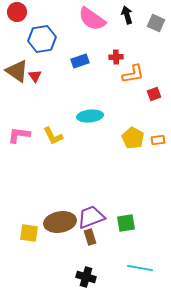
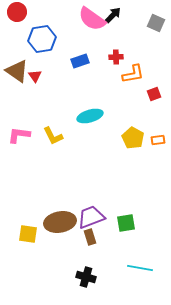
black arrow: moved 14 px left; rotated 60 degrees clockwise
cyan ellipse: rotated 10 degrees counterclockwise
yellow square: moved 1 px left, 1 px down
